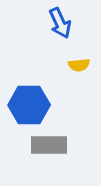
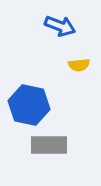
blue arrow: moved 3 px down; rotated 44 degrees counterclockwise
blue hexagon: rotated 12 degrees clockwise
